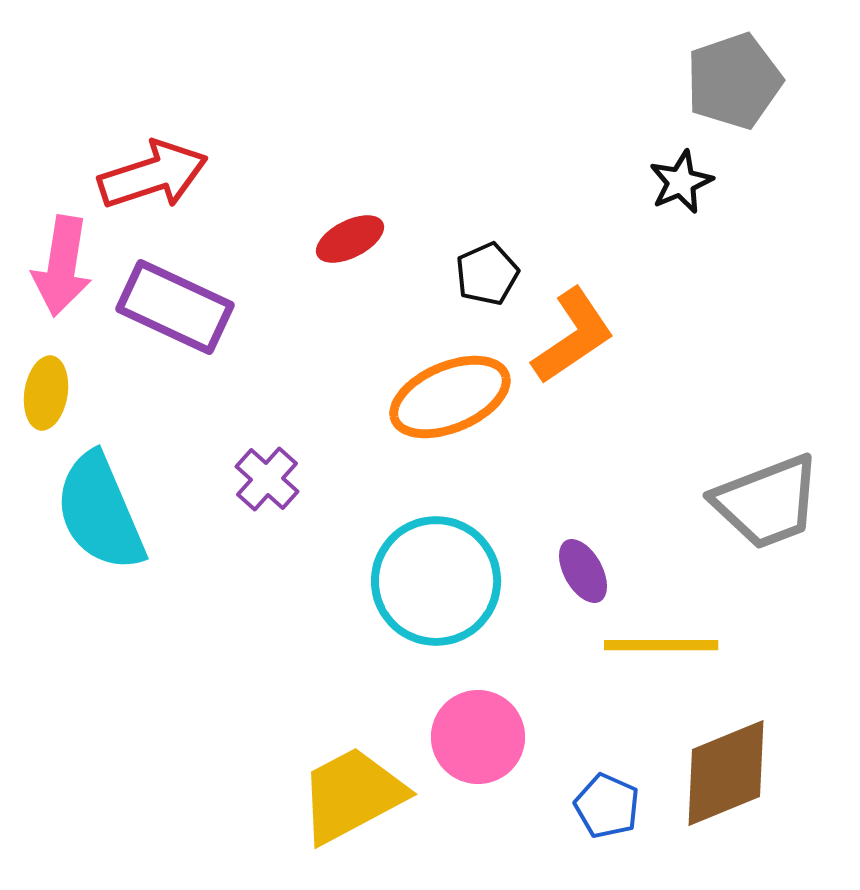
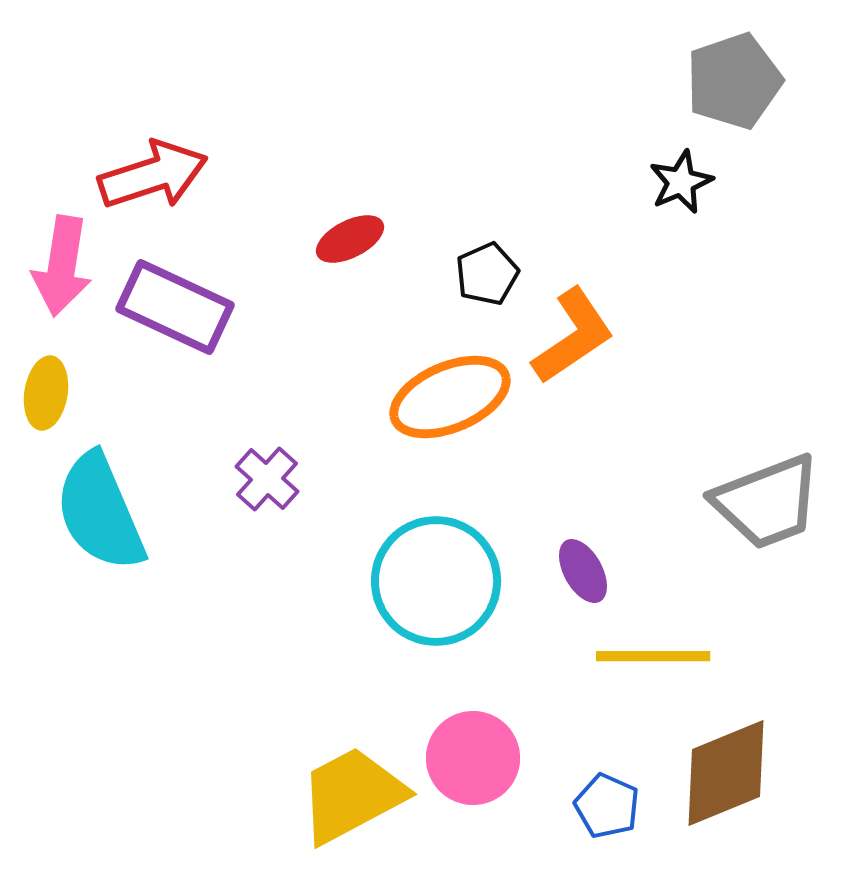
yellow line: moved 8 px left, 11 px down
pink circle: moved 5 px left, 21 px down
